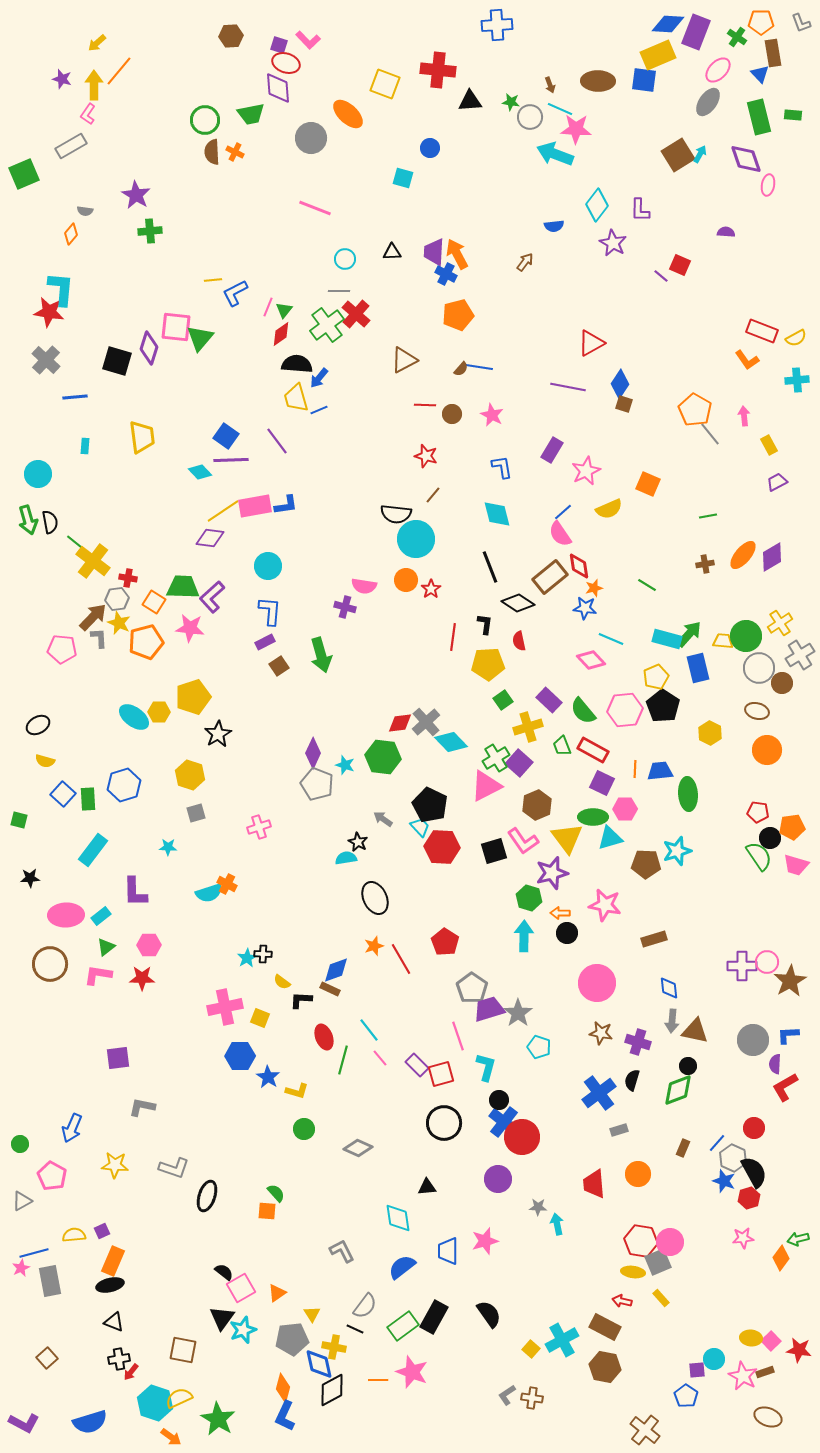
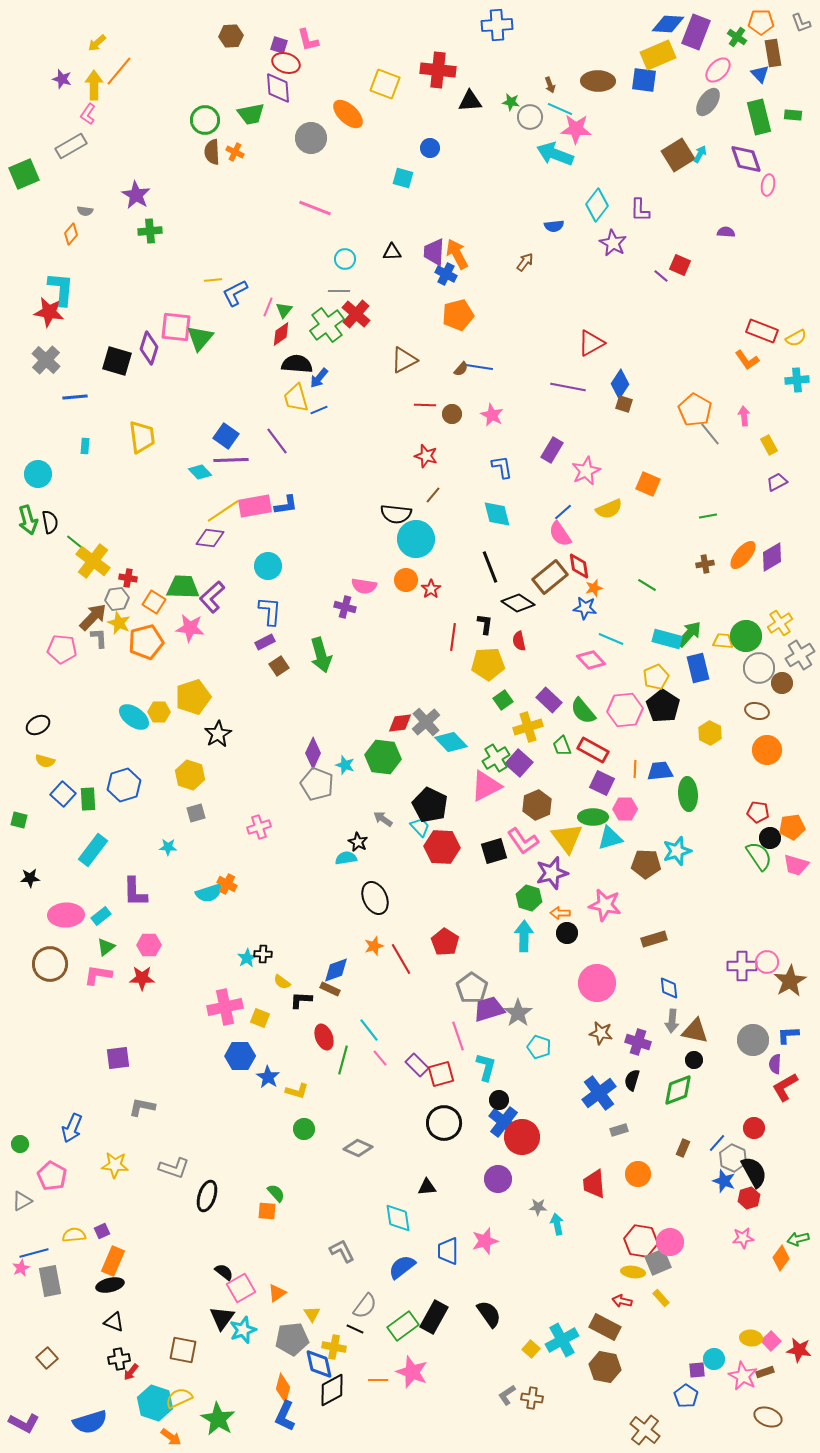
pink L-shape at (308, 40): rotated 30 degrees clockwise
black circle at (688, 1066): moved 6 px right, 6 px up
